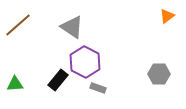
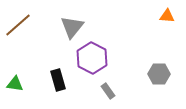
orange triangle: rotated 42 degrees clockwise
gray triangle: rotated 35 degrees clockwise
purple hexagon: moved 7 px right, 4 px up
black rectangle: rotated 55 degrees counterclockwise
green triangle: rotated 12 degrees clockwise
gray rectangle: moved 10 px right, 3 px down; rotated 35 degrees clockwise
